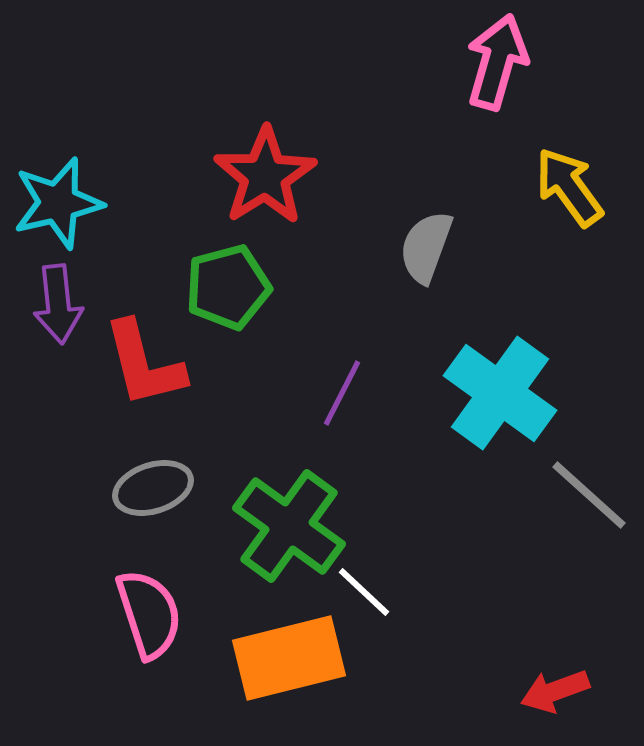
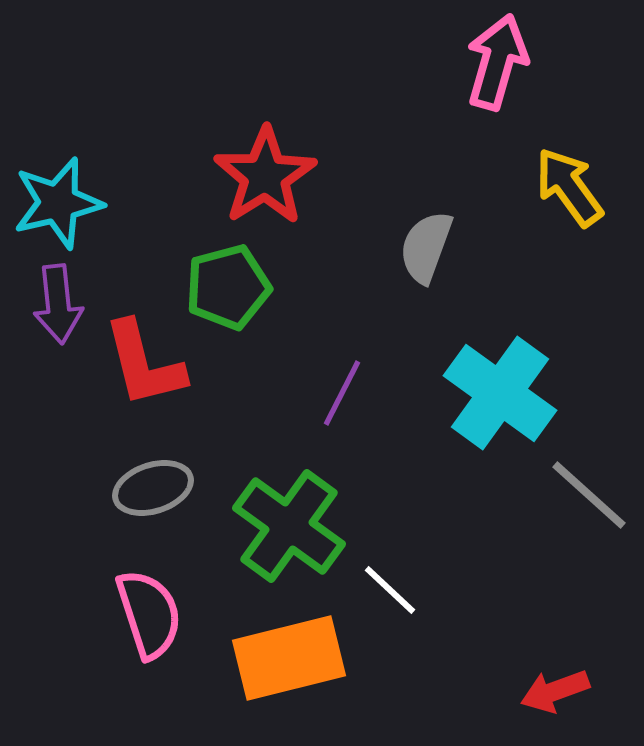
white line: moved 26 px right, 2 px up
